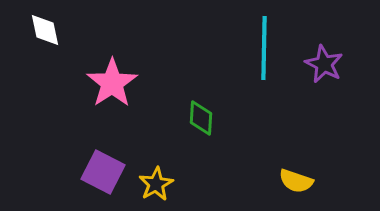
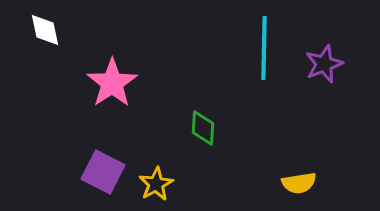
purple star: rotated 24 degrees clockwise
green diamond: moved 2 px right, 10 px down
yellow semicircle: moved 3 px right, 2 px down; rotated 28 degrees counterclockwise
